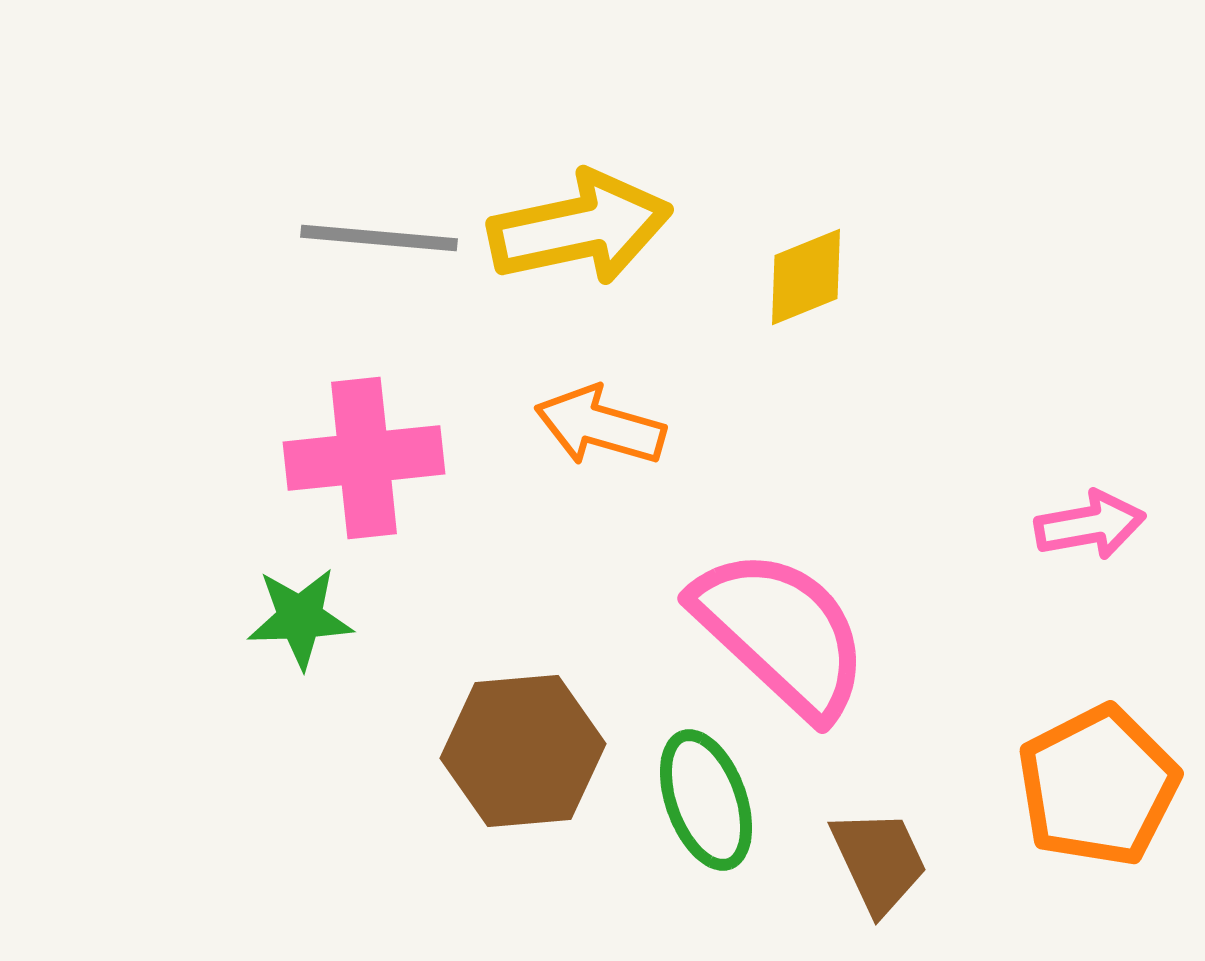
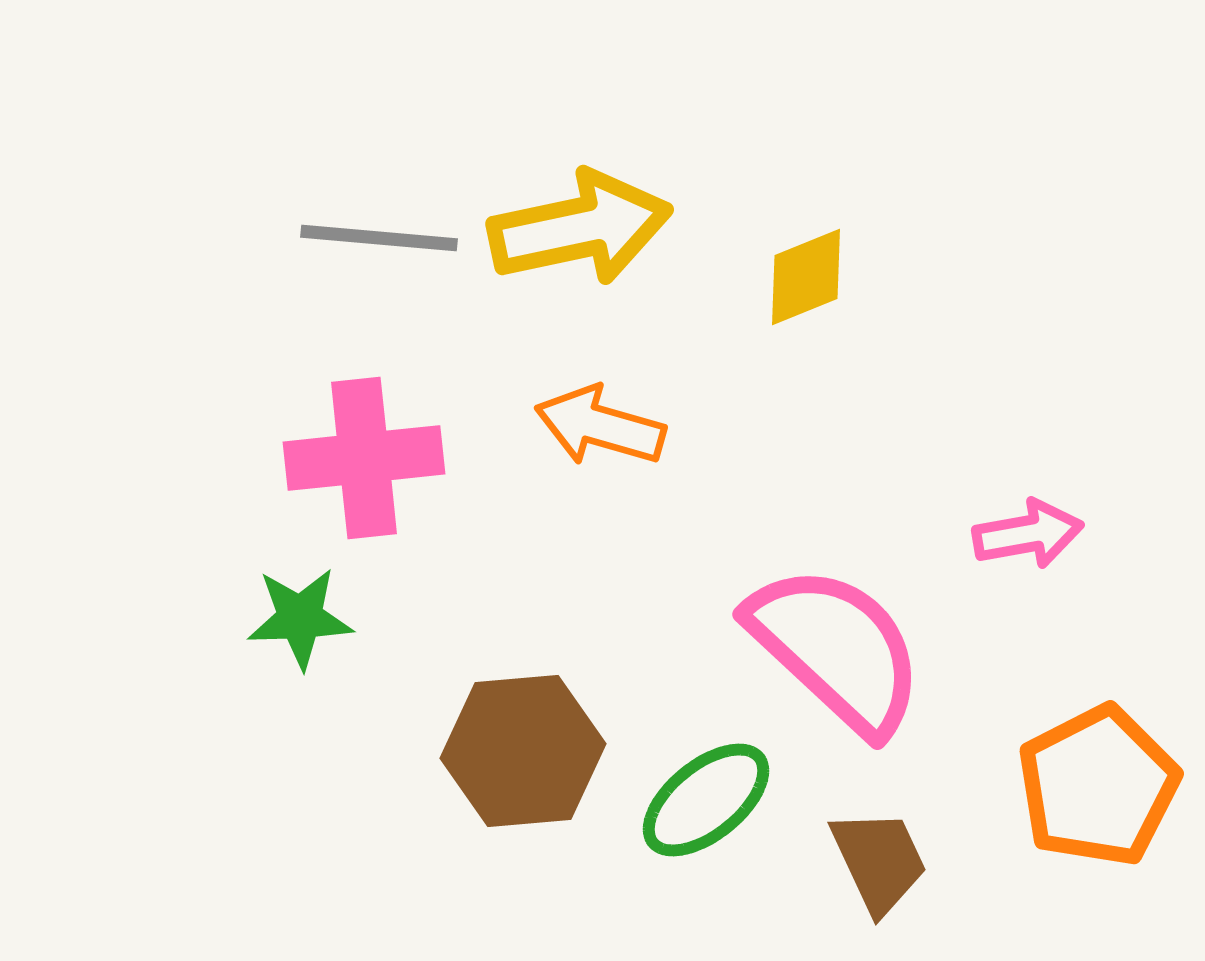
pink arrow: moved 62 px left, 9 px down
pink semicircle: moved 55 px right, 16 px down
green ellipse: rotated 71 degrees clockwise
